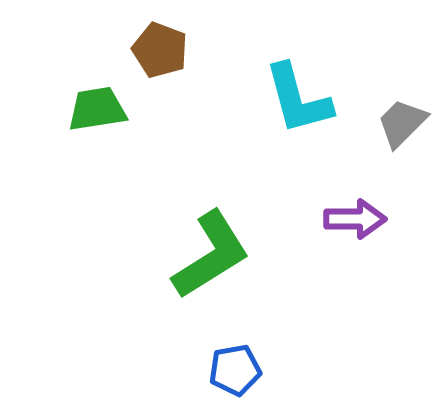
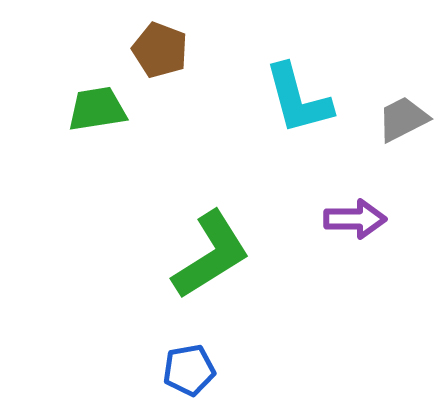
gray trapezoid: moved 1 px right, 4 px up; rotated 18 degrees clockwise
blue pentagon: moved 46 px left
